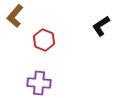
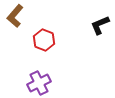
black L-shape: moved 1 px left, 1 px up; rotated 10 degrees clockwise
purple cross: rotated 30 degrees counterclockwise
